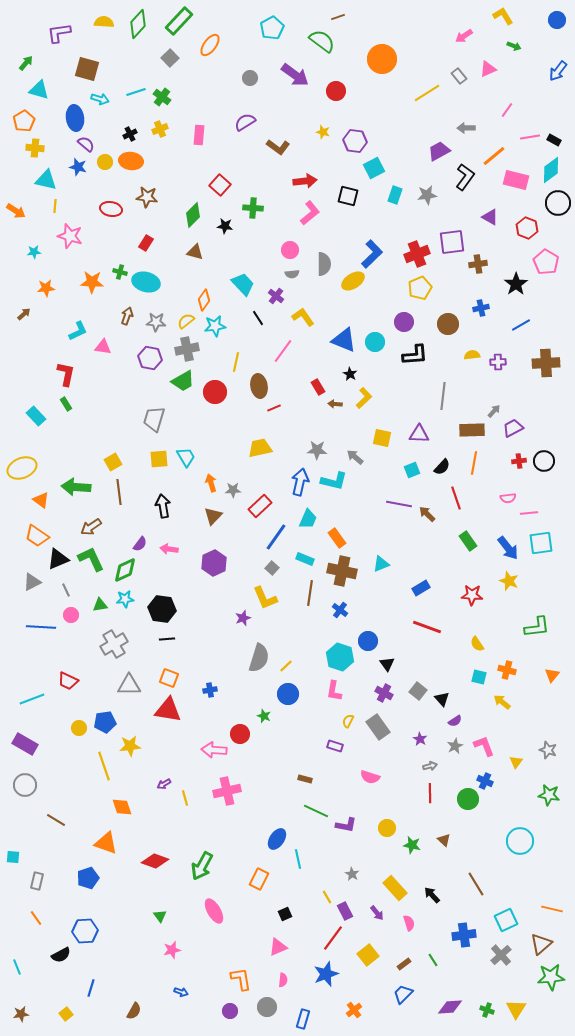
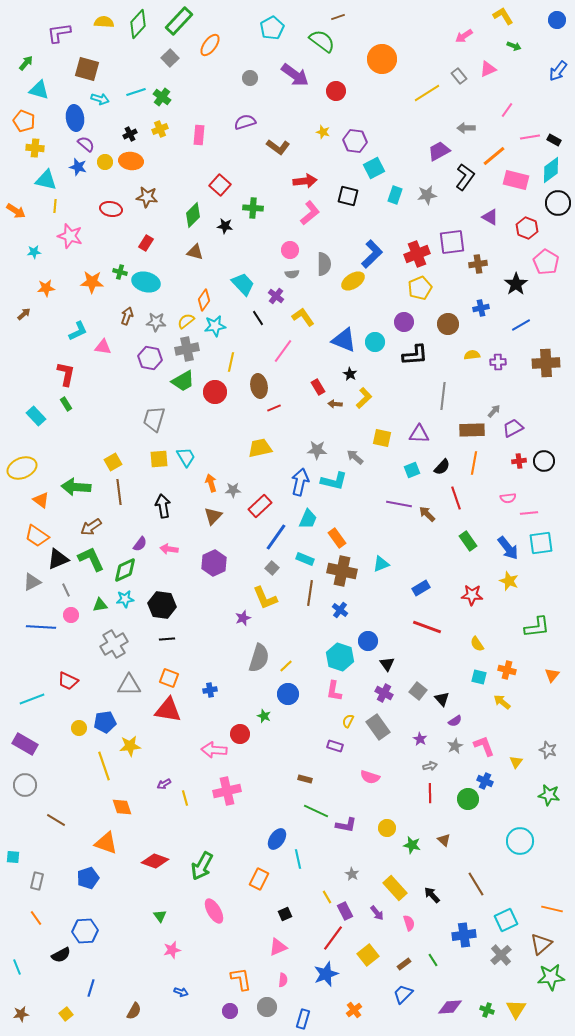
orange pentagon at (24, 121): rotated 20 degrees counterclockwise
purple semicircle at (245, 122): rotated 15 degrees clockwise
yellow line at (236, 362): moved 5 px left
black hexagon at (162, 609): moved 4 px up
